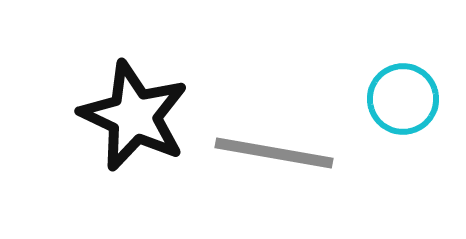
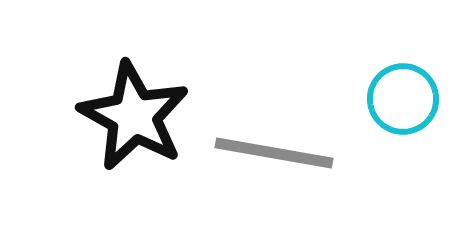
black star: rotated 4 degrees clockwise
